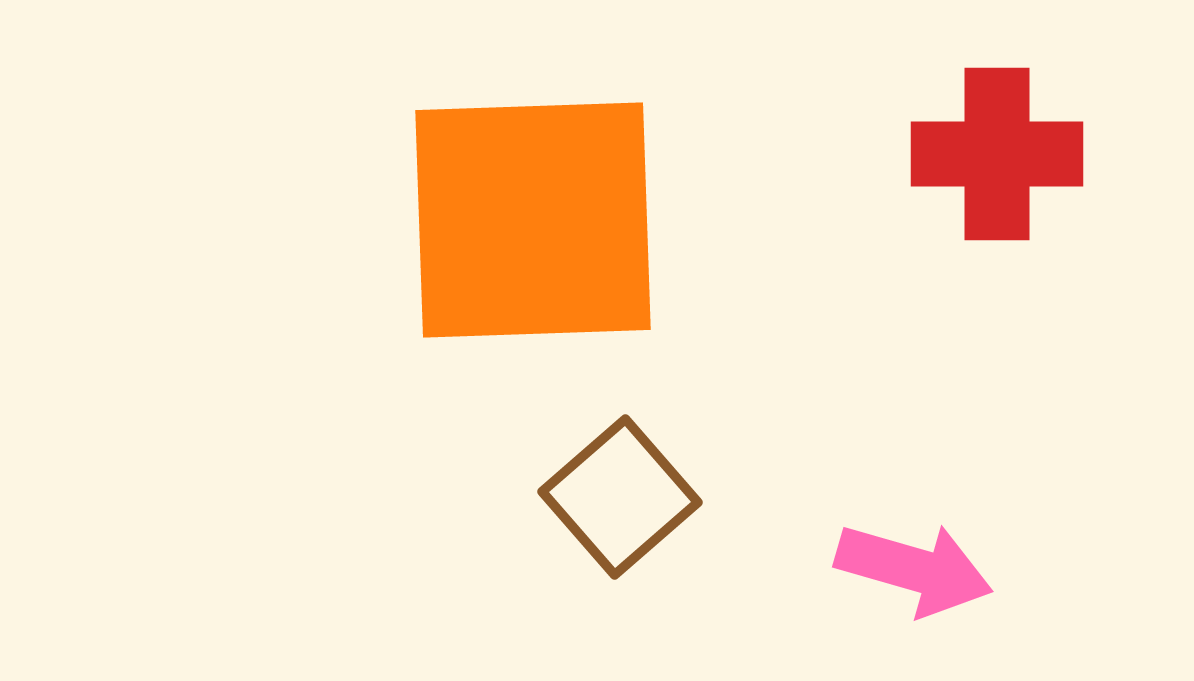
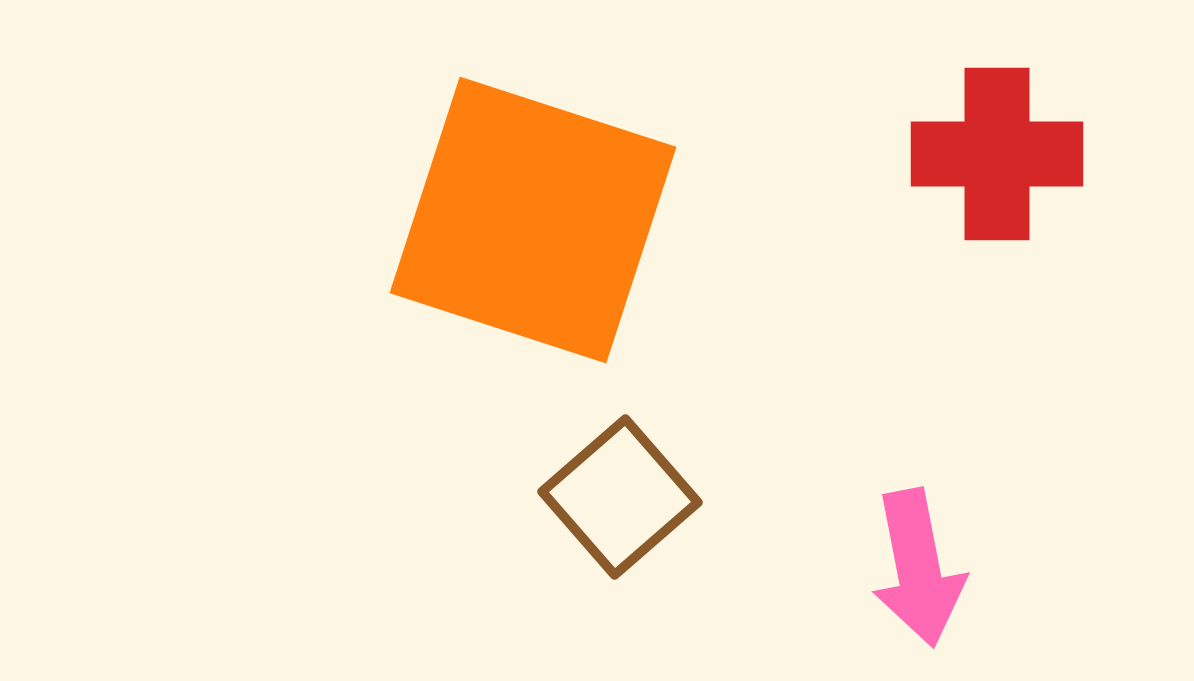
orange square: rotated 20 degrees clockwise
pink arrow: moved 4 px right, 1 px up; rotated 63 degrees clockwise
